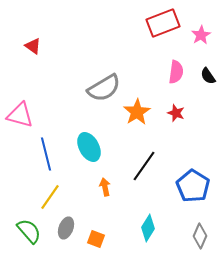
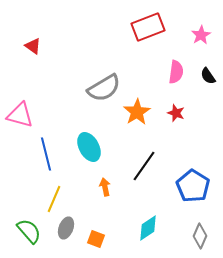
red rectangle: moved 15 px left, 4 px down
yellow line: moved 4 px right, 2 px down; rotated 12 degrees counterclockwise
cyan diamond: rotated 24 degrees clockwise
